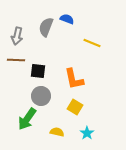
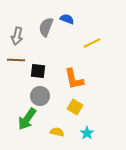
yellow line: rotated 48 degrees counterclockwise
gray circle: moved 1 px left
